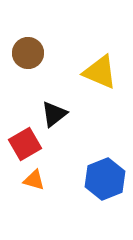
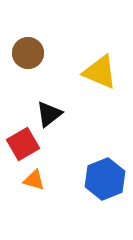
black triangle: moved 5 px left
red square: moved 2 px left
